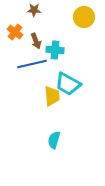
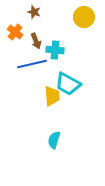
brown star: moved 2 px down; rotated 16 degrees clockwise
